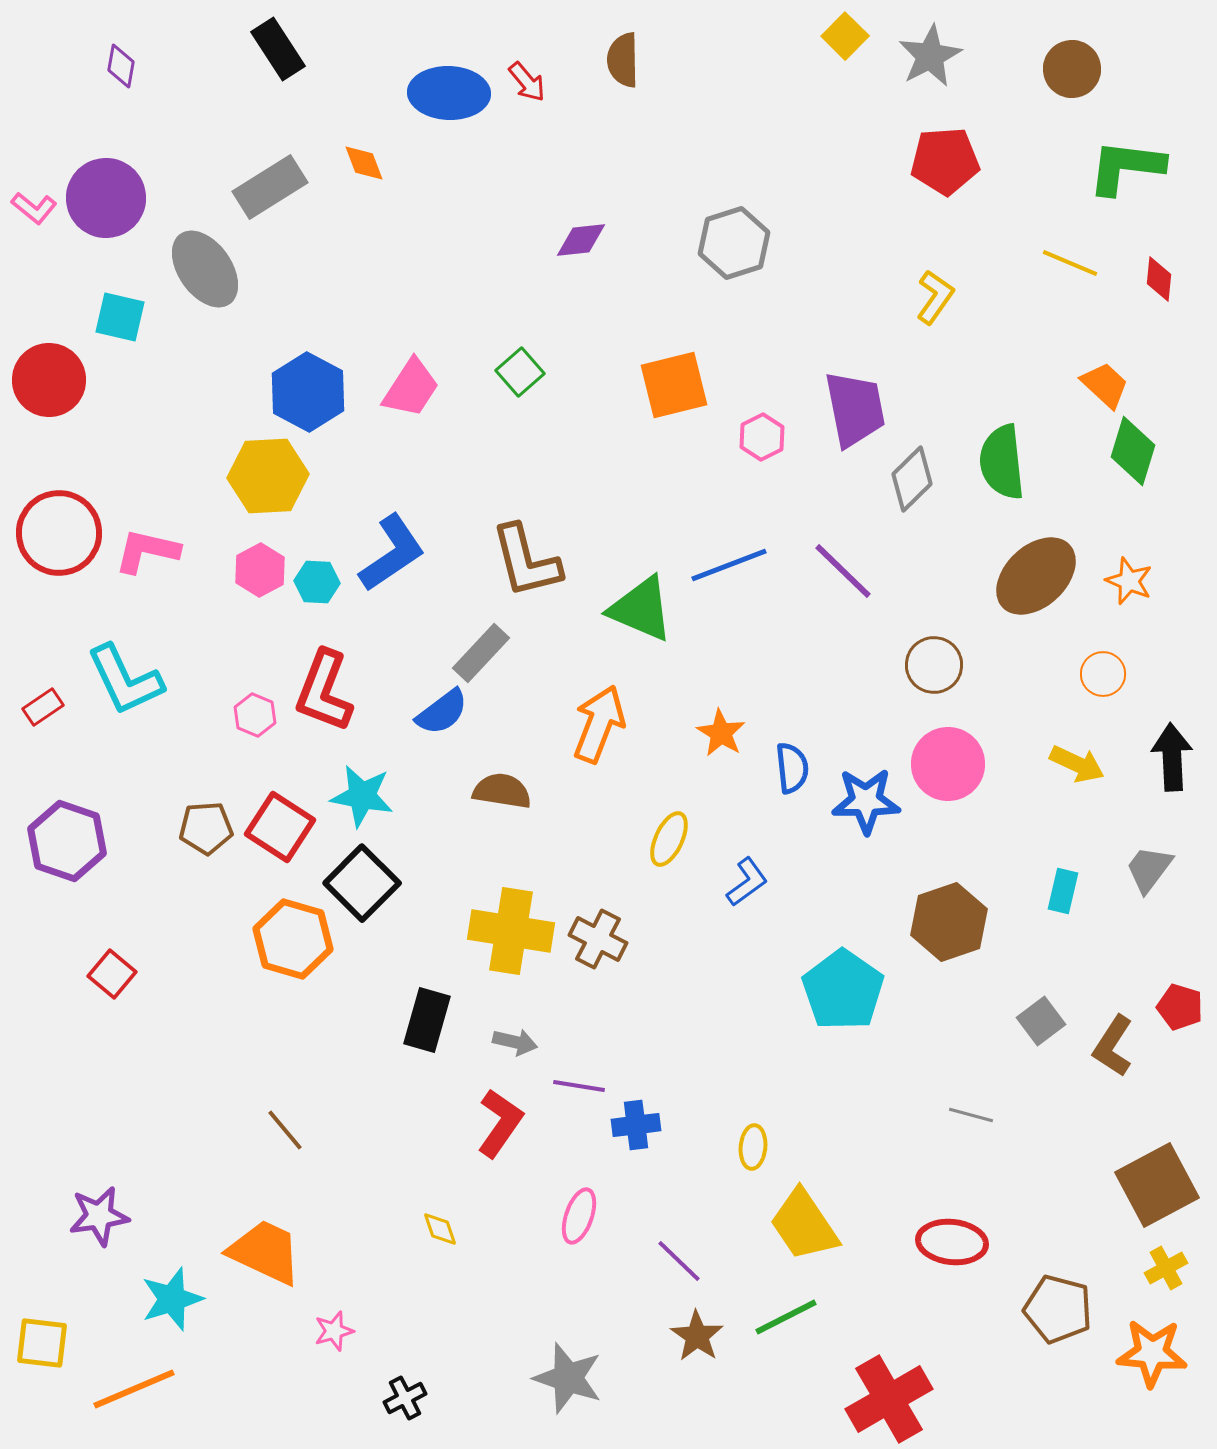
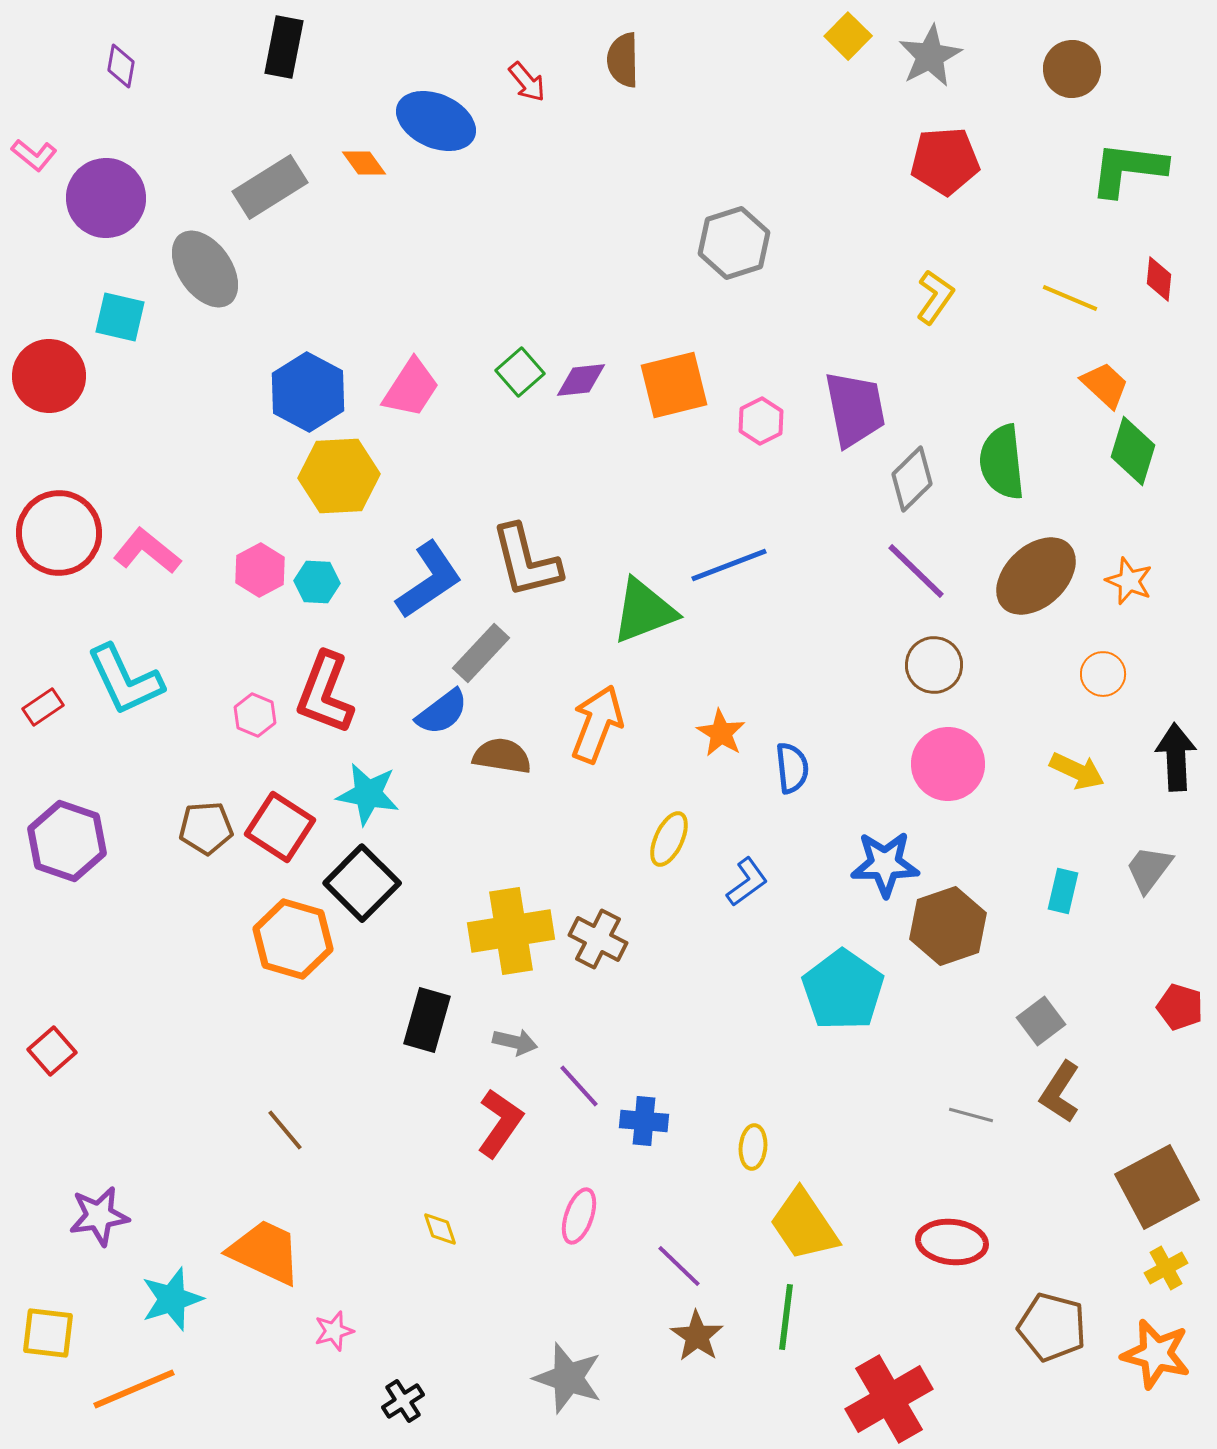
yellow square at (845, 36): moved 3 px right
black rectangle at (278, 49): moved 6 px right, 2 px up; rotated 44 degrees clockwise
blue ellipse at (449, 93): moved 13 px left, 28 px down; rotated 22 degrees clockwise
orange diamond at (364, 163): rotated 15 degrees counterclockwise
green L-shape at (1126, 167): moved 2 px right, 2 px down
pink L-shape at (34, 208): moved 53 px up
purple diamond at (581, 240): moved 140 px down
yellow line at (1070, 263): moved 35 px down
red circle at (49, 380): moved 4 px up
pink hexagon at (762, 437): moved 1 px left, 16 px up
yellow hexagon at (268, 476): moved 71 px right
pink L-shape at (147, 551): rotated 26 degrees clockwise
blue L-shape at (392, 553): moved 37 px right, 27 px down
purple line at (843, 571): moved 73 px right
green triangle at (641, 609): moved 3 px right, 2 px down; rotated 44 degrees counterclockwise
red L-shape at (324, 691): moved 1 px right, 2 px down
orange arrow at (599, 724): moved 2 px left
black arrow at (1172, 757): moved 4 px right
yellow arrow at (1077, 764): moved 7 px down
brown semicircle at (502, 791): moved 35 px up
cyan star at (362, 796): moved 6 px right, 2 px up
blue star at (866, 801): moved 19 px right, 63 px down
brown hexagon at (949, 922): moved 1 px left, 4 px down
yellow cross at (511, 931): rotated 18 degrees counterclockwise
red square at (112, 974): moved 60 px left, 77 px down; rotated 9 degrees clockwise
brown L-shape at (1113, 1046): moved 53 px left, 46 px down
purple line at (579, 1086): rotated 39 degrees clockwise
blue cross at (636, 1125): moved 8 px right, 4 px up; rotated 12 degrees clockwise
brown square at (1157, 1185): moved 2 px down
purple line at (679, 1261): moved 5 px down
brown pentagon at (1058, 1309): moved 6 px left, 18 px down
green line at (786, 1317): rotated 56 degrees counterclockwise
yellow square at (42, 1343): moved 6 px right, 10 px up
orange star at (1152, 1353): moved 4 px right, 1 px down; rotated 10 degrees clockwise
black cross at (405, 1398): moved 2 px left, 3 px down; rotated 6 degrees counterclockwise
